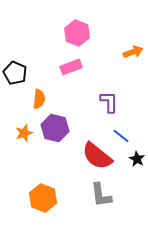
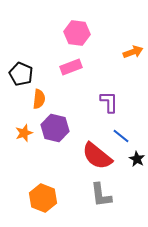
pink hexagon: rotated 15 degrees counterclockwise
black pentagon: moved 6 px right, 1 px down
